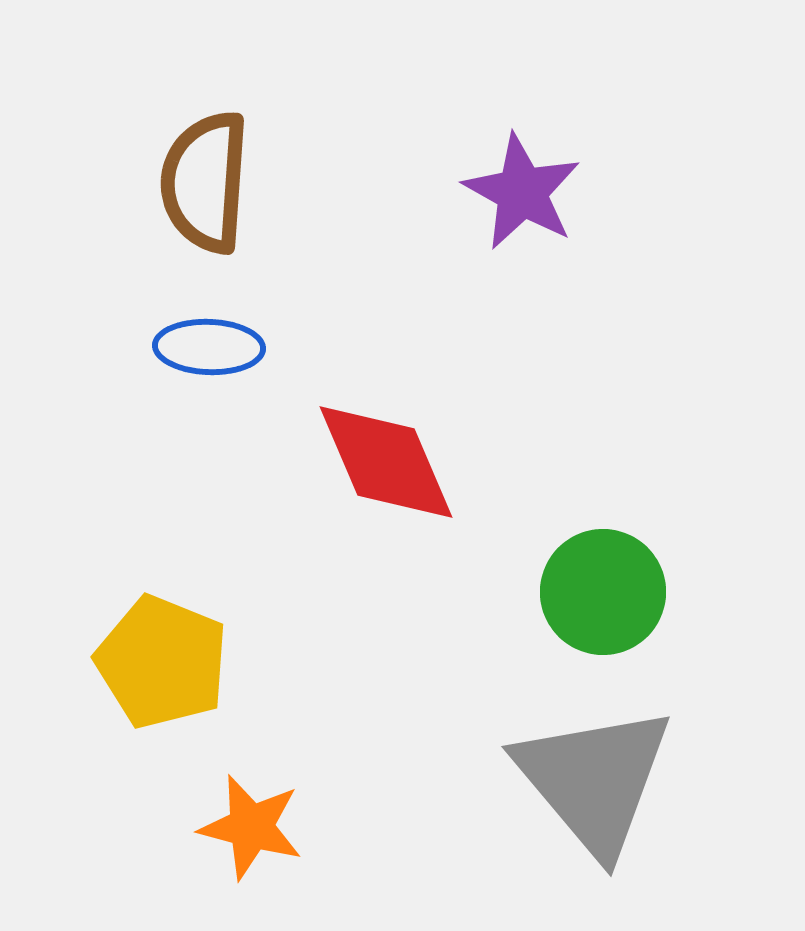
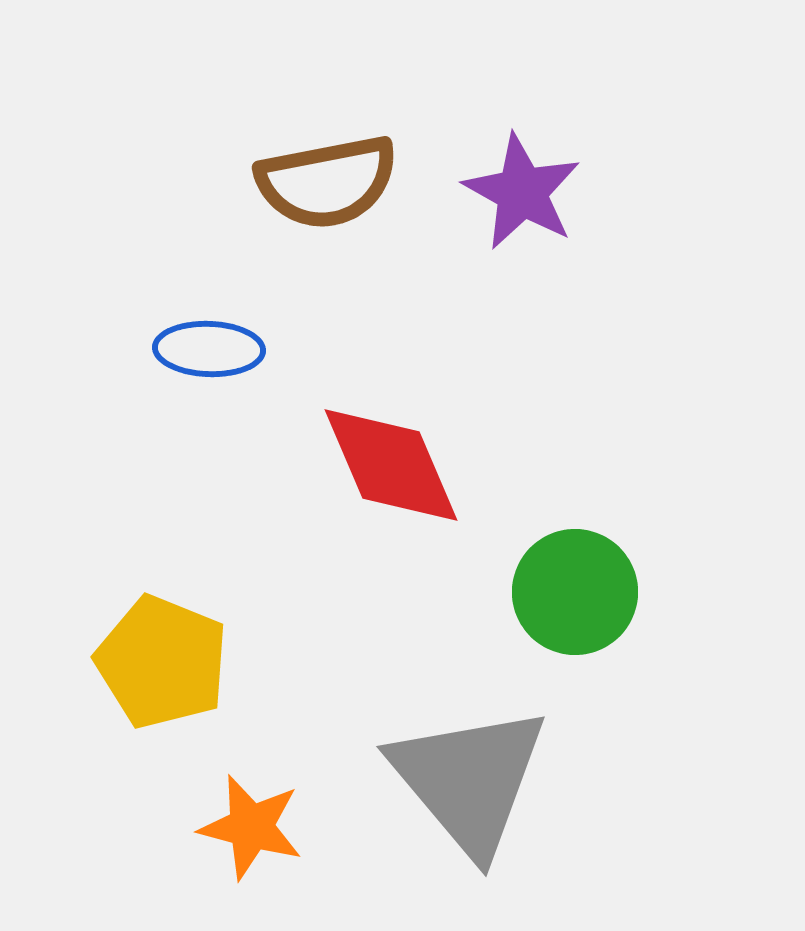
brown semicircle: moved 122 px right; rotated 105 degrees counterclockwise
blue ellipse: moved 2 px down
red diamond: moved 5 px right, 3 px down
green circle: moved 28 px left
gray triangle: moved 125 px left
